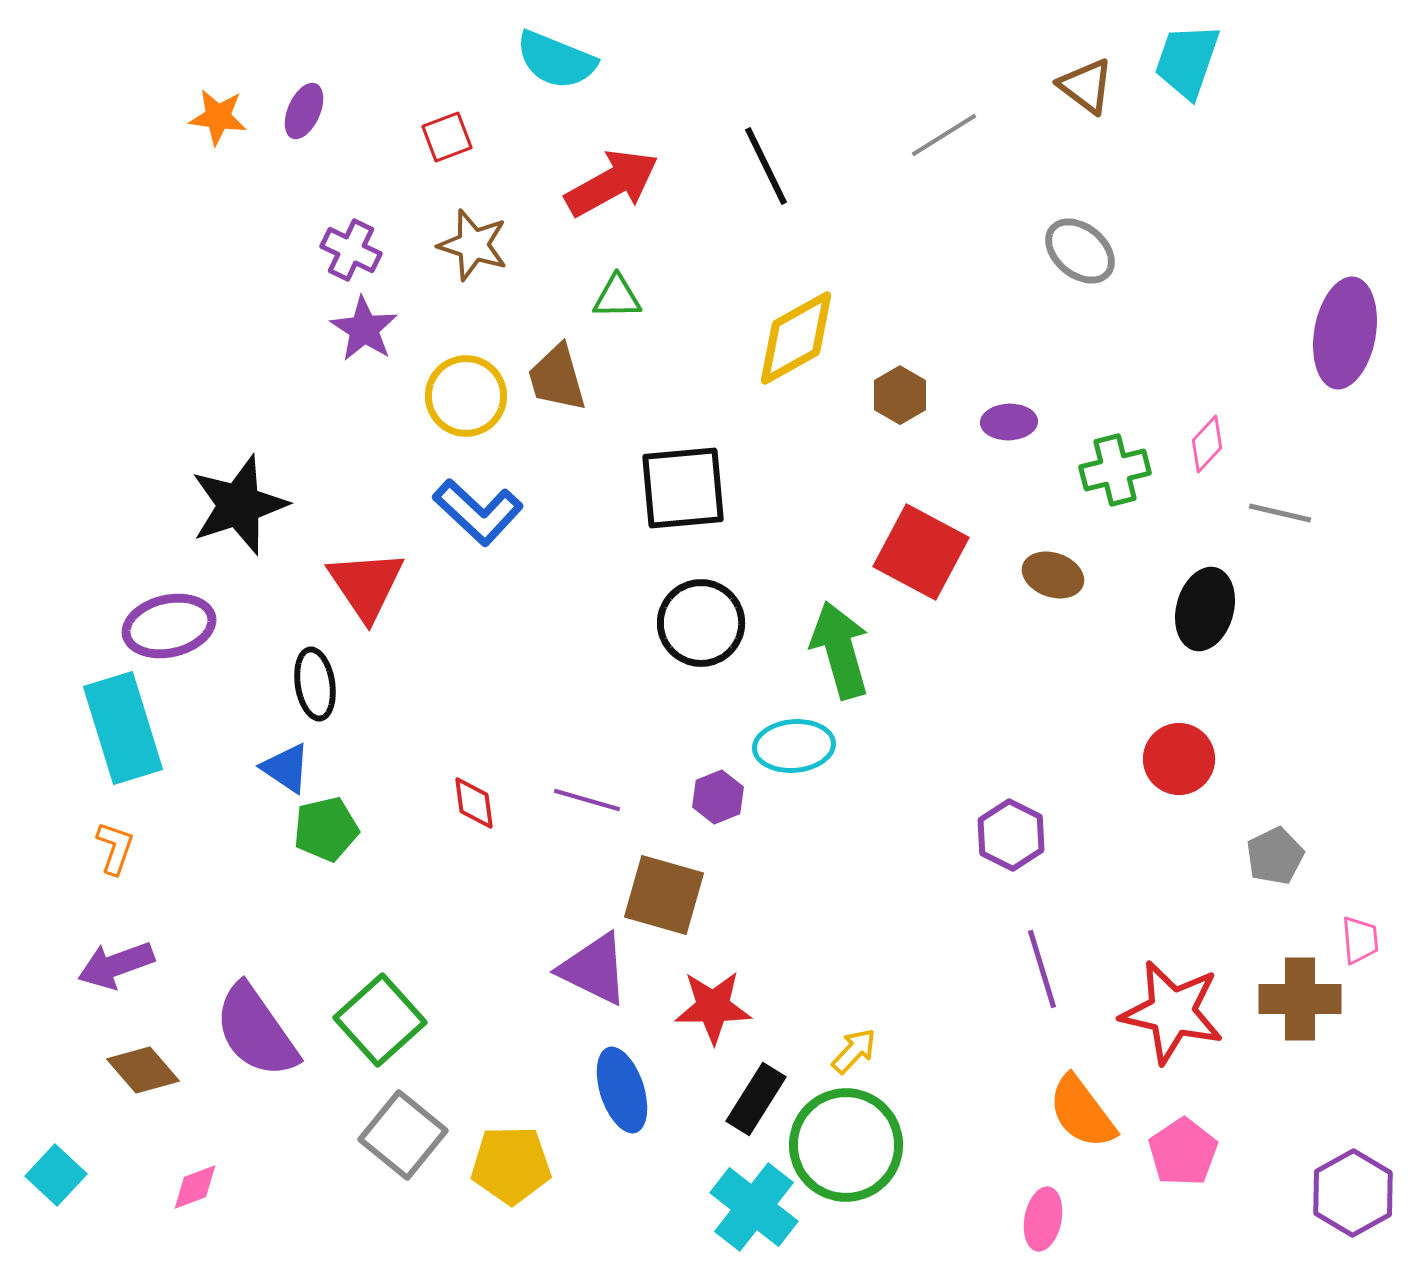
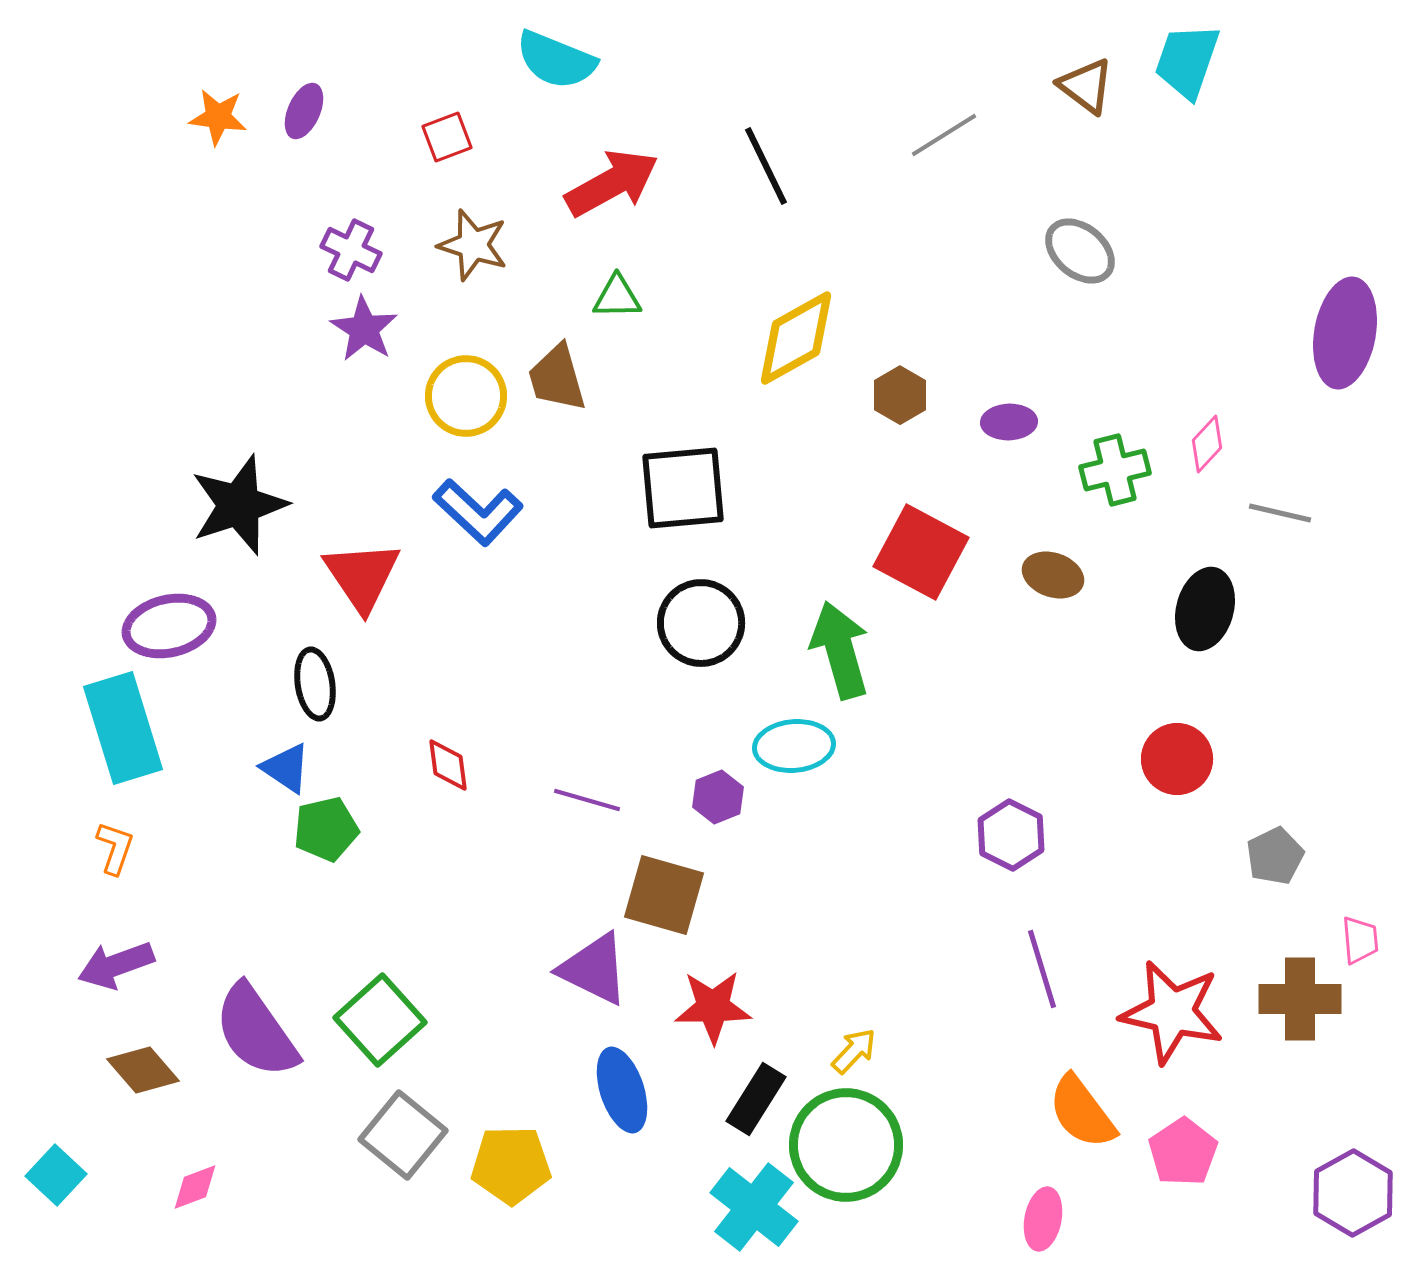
red triangle at (366, 585): moved 4 px left, 9 px up
red circle at (1179, 759): moved 2 px left
red diamond at (474, 803): moved 26 px left, 38 px up
